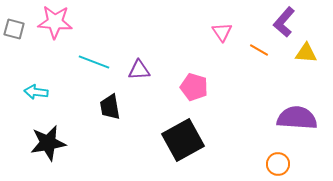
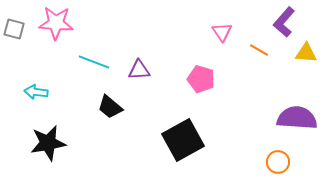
pink star: moved 1 px right, 1 px down
pink pentagon: moved 7 px right, 8 px up
black trapezoid: rotated 40 degrees counterclockwise
orange circle: moved 2 px up
